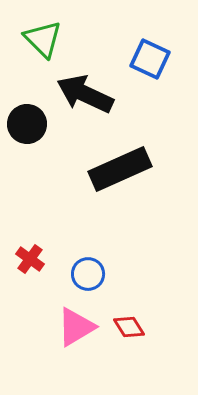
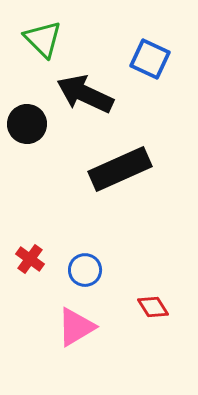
blue circle: moved 3 px left, 4 px up
red diamond: moved 24 px right, 20 px up
